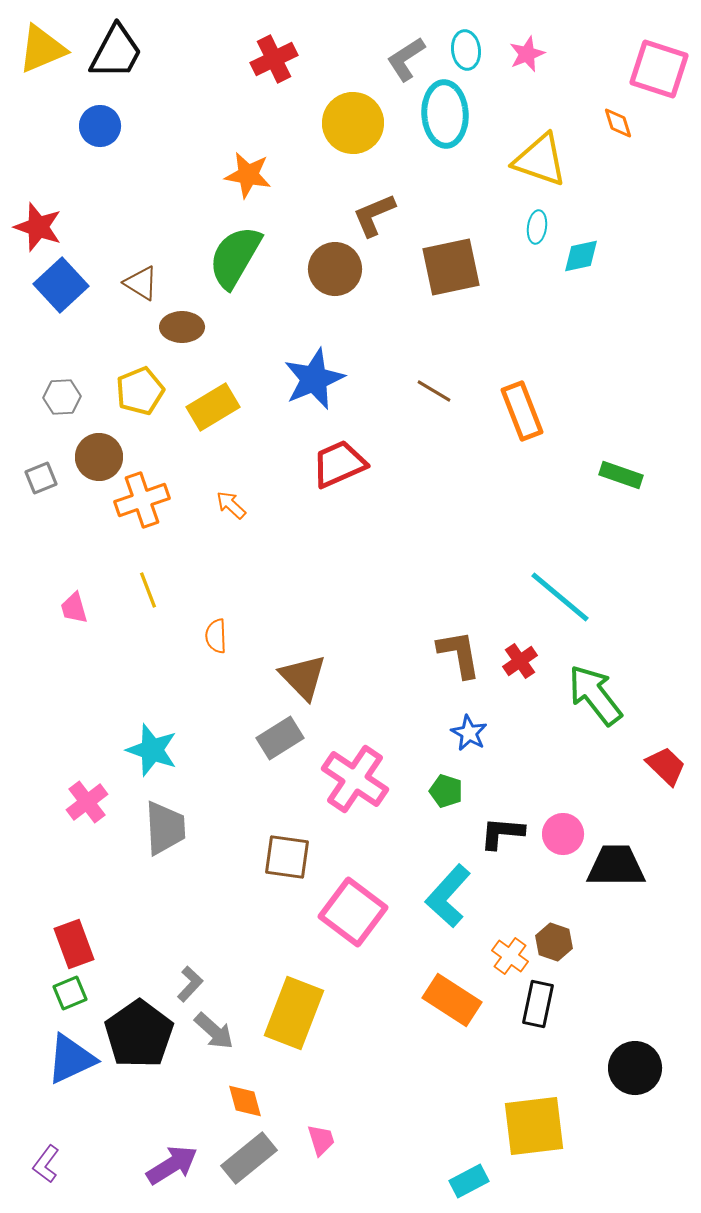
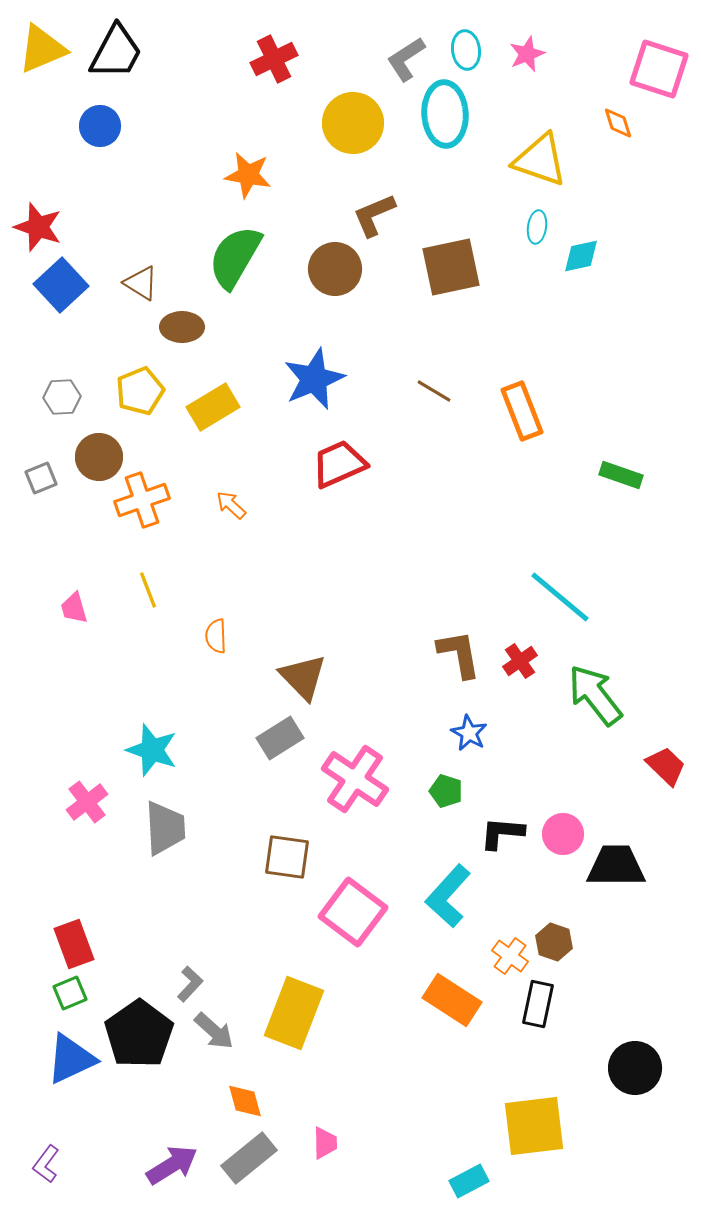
pink trapezoid at (321, 1140): moved 4 px right, 3 px down; rotated 16 degrees clockwise
